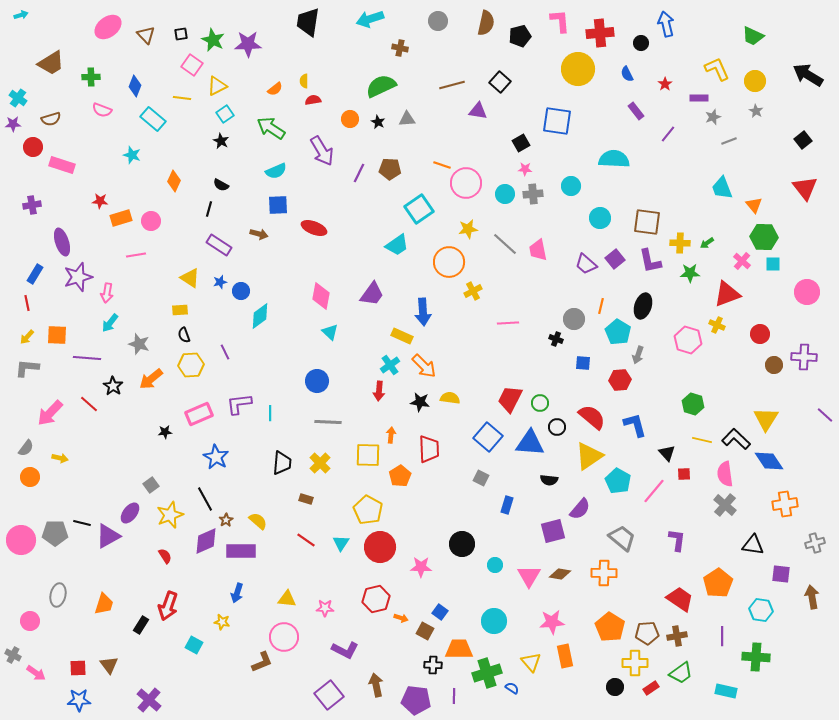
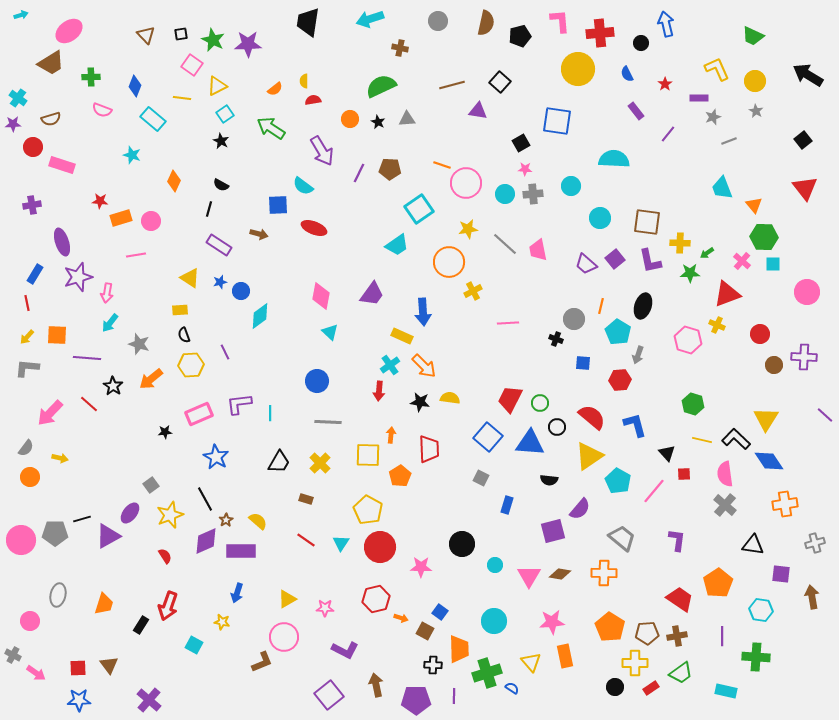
pink ellipse at (108, 27): moved 39 px left, 4 px down
cyan semicircle at (276, 171): moved 27 px right, 15 px down; rotated 60 degrees clockwise
green arrow at (707, 243): moved 10 px down
black trapezoid at (282, 463): moved 3 px left, 1 px up; rotated 25 degrees clockwise
black line at (82, 523): moved 4 px up; rotated 30 degrees counterclockwise
yellow triangle at (287, 599): rotated 36 degrees counterclockwise
orange trapezoid at (459, 649): rotated 88 degrees clockwise
purple pentagon at (416, 700): rotated 8 degrees counterclockwise
